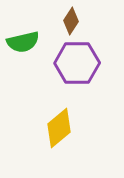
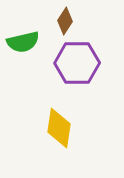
brown diamond: moved 6 px left
yellow diamond: rotated 42 degrees counterclockwise
